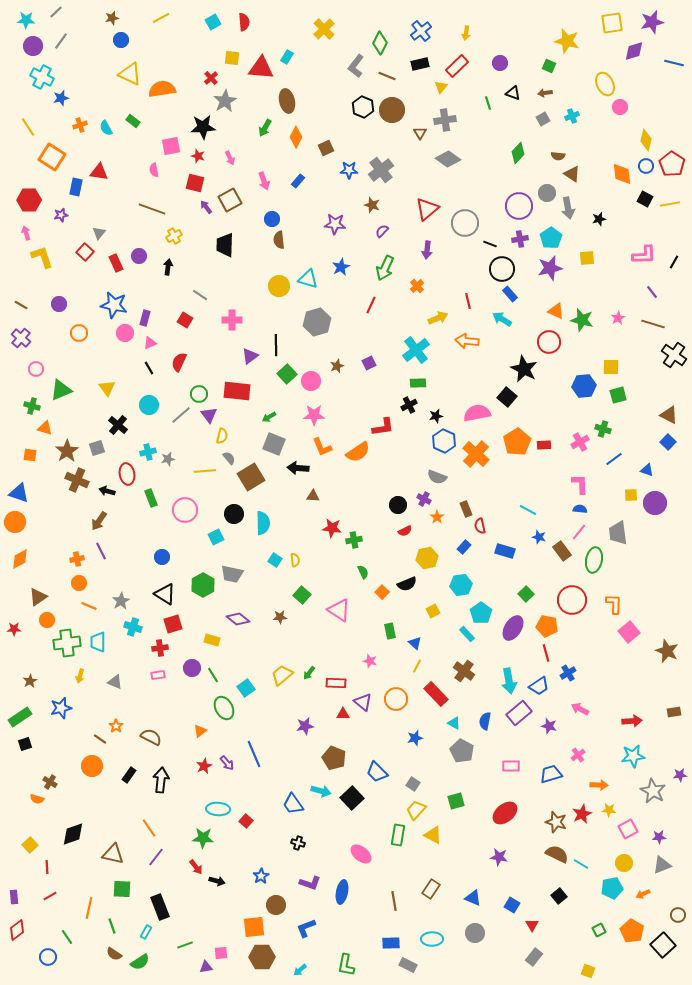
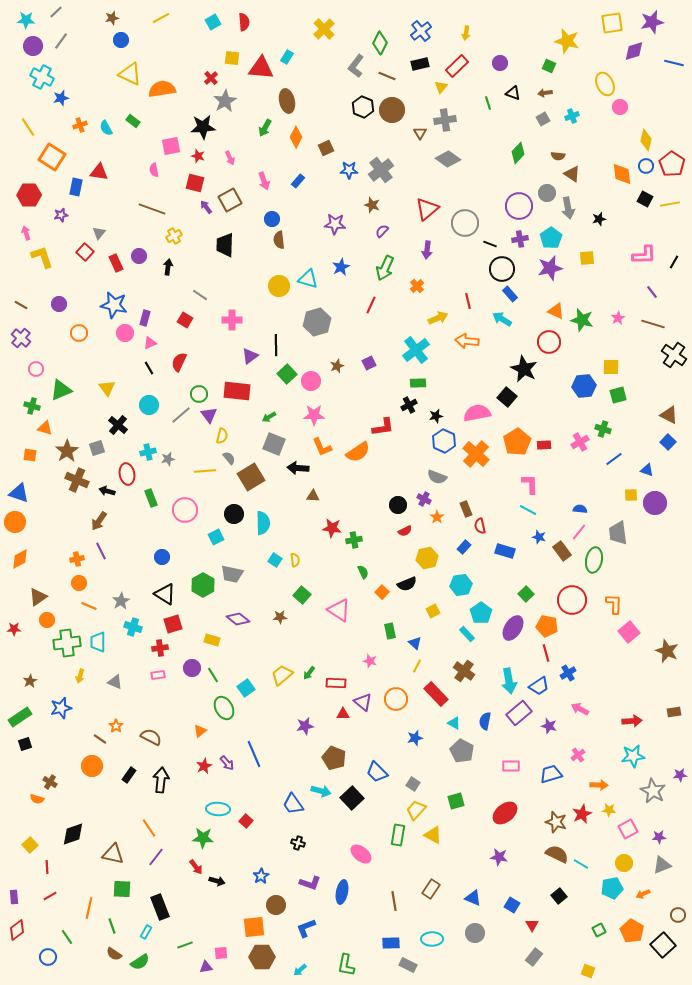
red hexagon at (29, 200): moved 5 px up
pink L-shape at (580, 484): moved 50 px left
